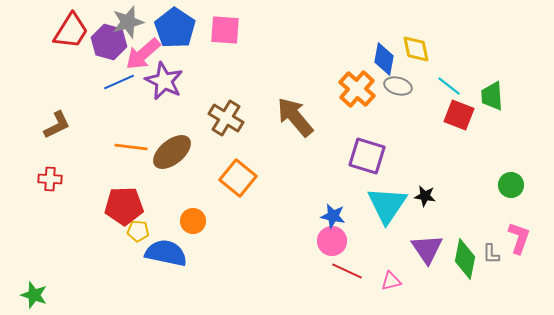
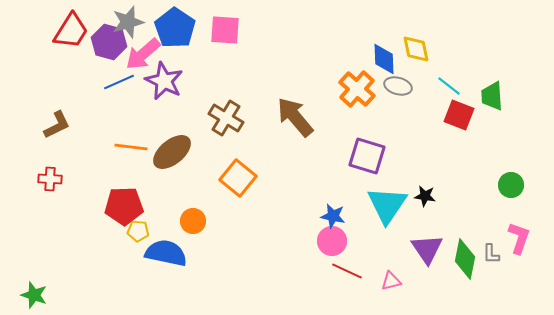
blue diamond: rotated 12 degrees counterclockwise
